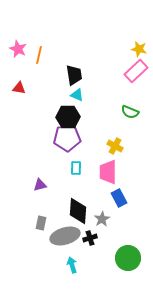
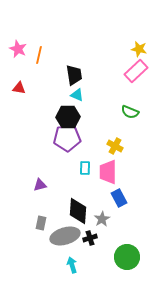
cyan rectangle: moved 9 px right
green circle: moved 1 px left, 1 px up
